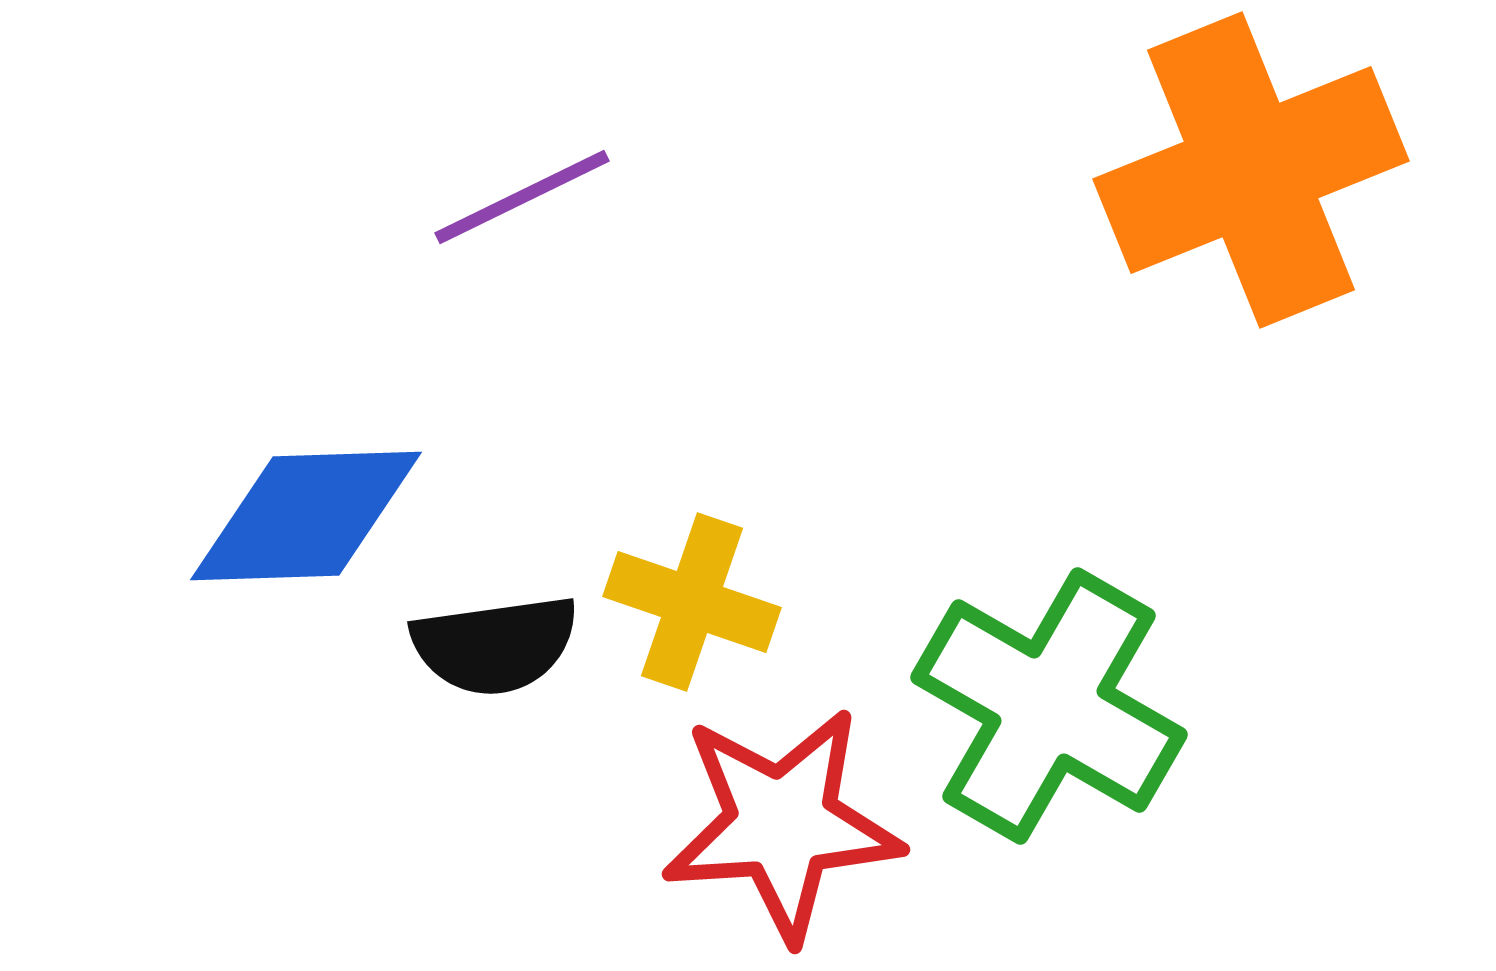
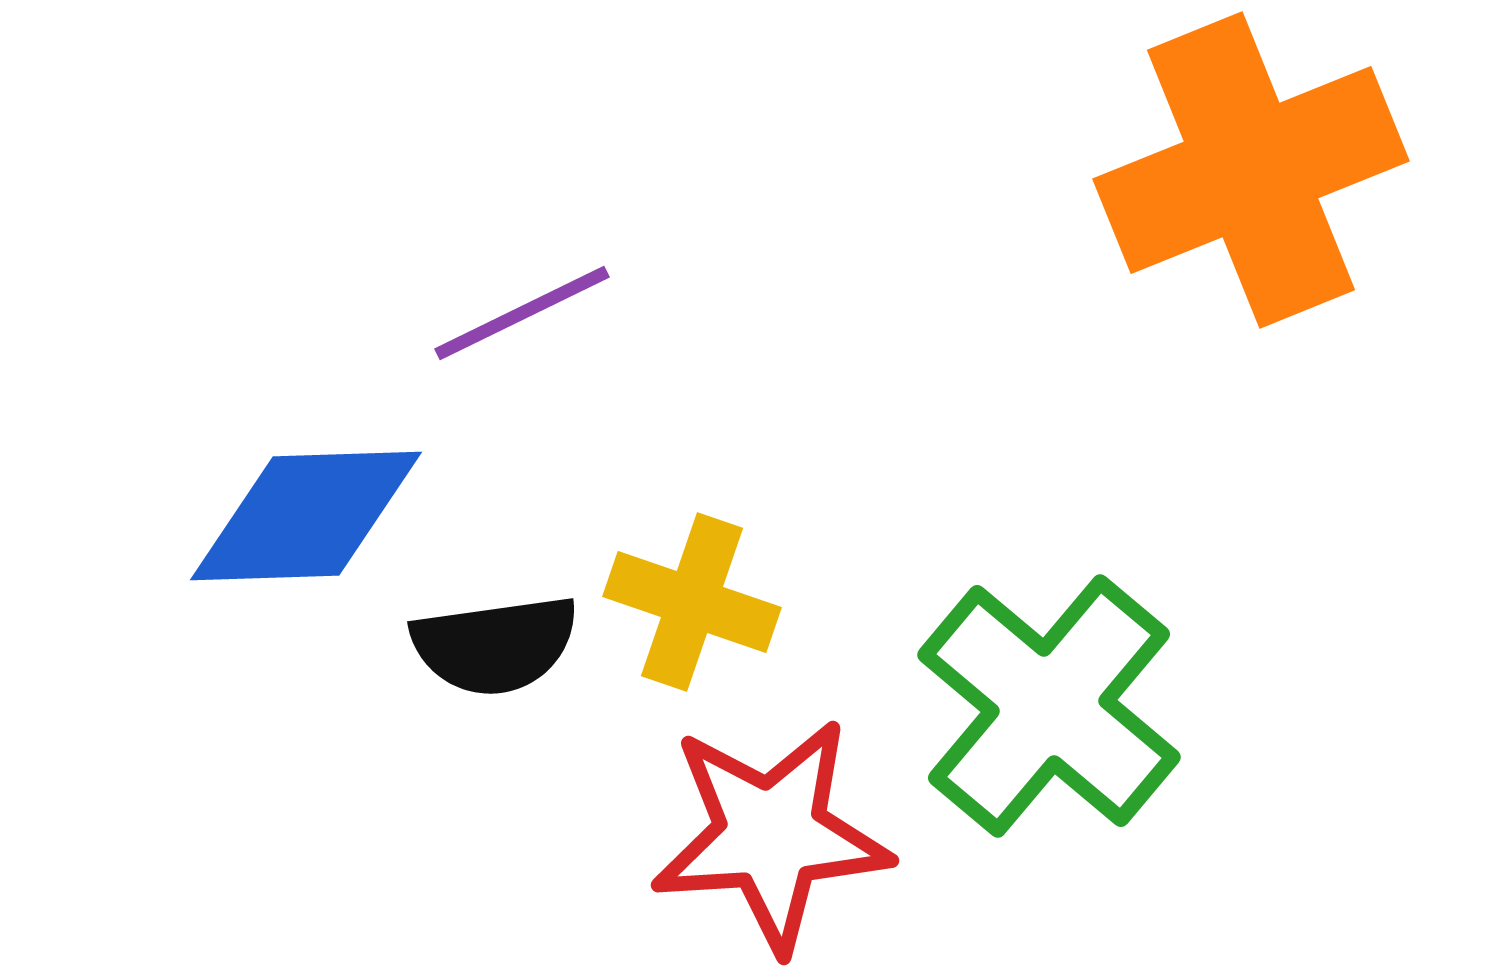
purple line: moved 116 px down
green cross: rotated 10 degrees clockwise
red star: moved 11 px left, 11 px down
